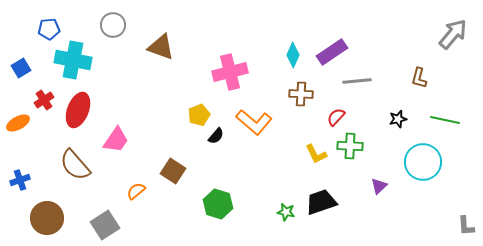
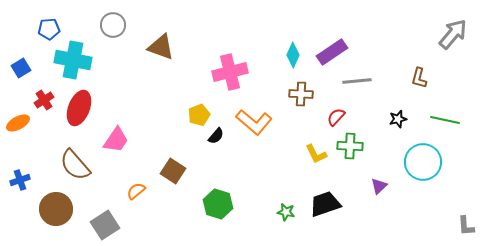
red ellipse: moved 1 px right, 2 px up
black trapezoid: moved 4 px right, 2 px down
brown circle: moved 9 px right, 9 px up
